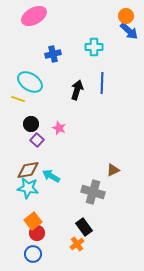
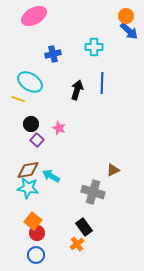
orange square: rotated 12 degrees counterclockwise
blue circle: moved 3 px right, 1 px down
